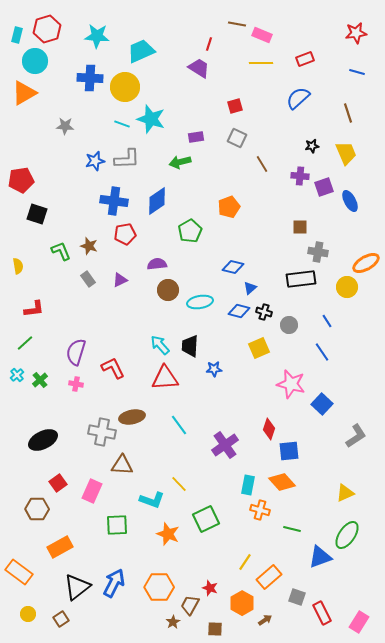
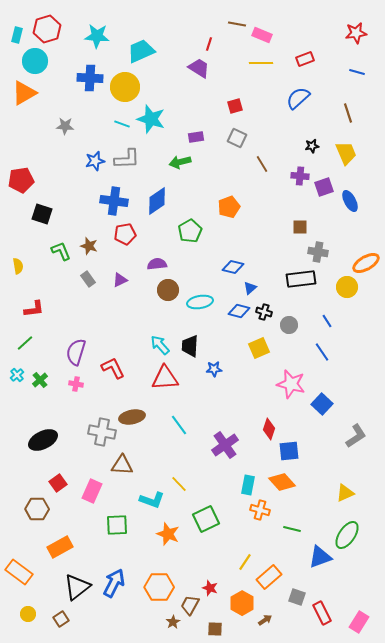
black square at (37, 214): moved 5 px right
